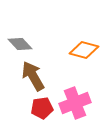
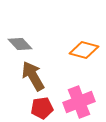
pink cross: moved 4 px right, 1 px up
